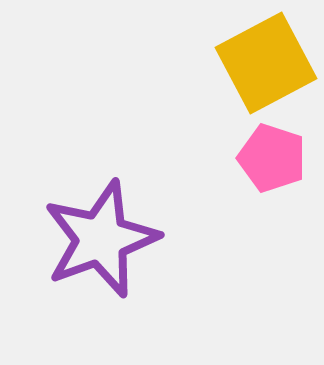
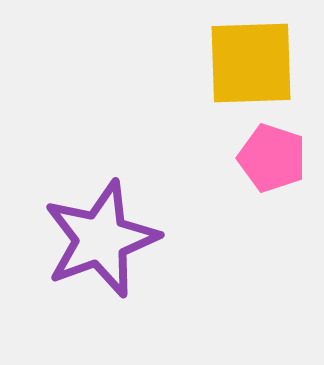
yellow square: moved 15 px left; rotated 26 degrees clockwise
